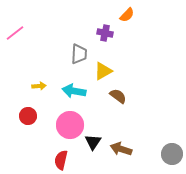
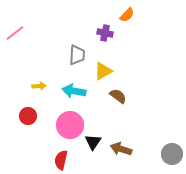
gray trapezoid: moved 2 px left, 1 px down
